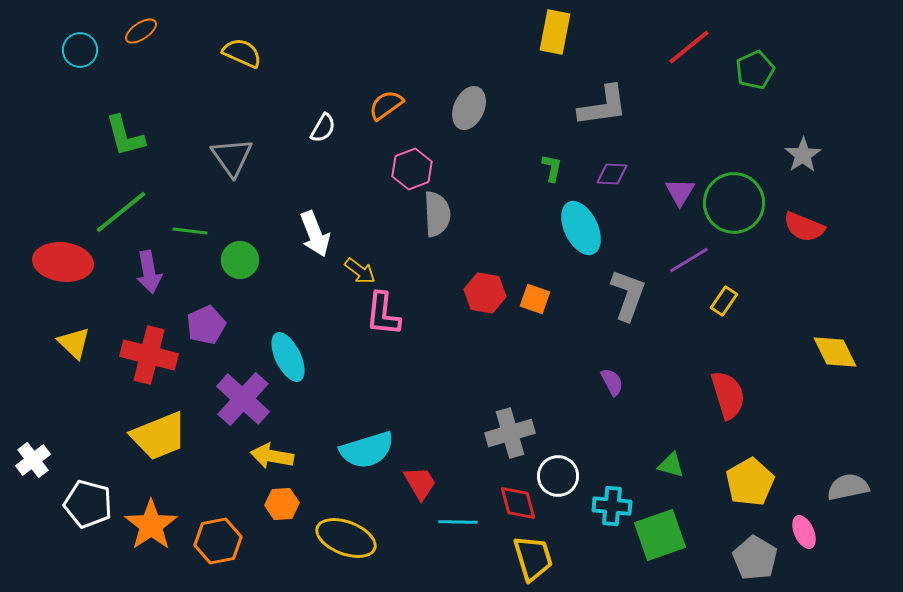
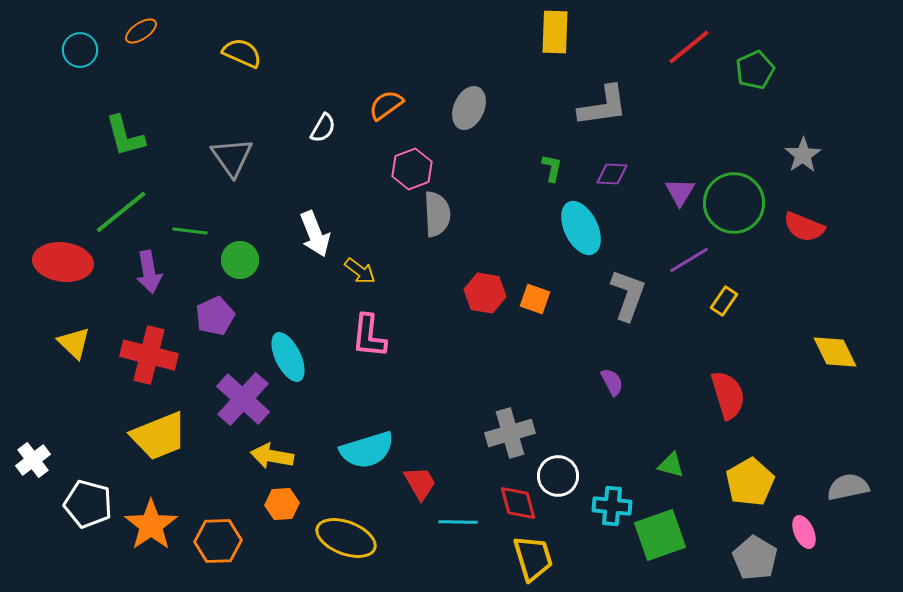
yellow rectangle at (555, 32): rotated 9 degrees counterclockwise
pink L-shape at (383, 314): moved 14 px left, 22 px down
purple pentagon at (206, 325): moved 9 px right, 9 px up
orange hexagon at (218, 541): rotated 9 degrees clockwise
